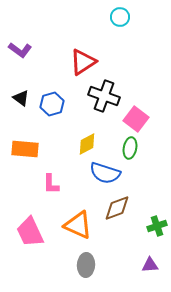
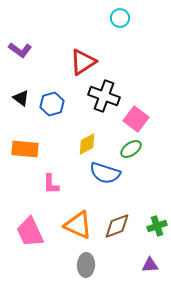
cyan circle: moved 1 px down
green ellipse: moved 1 px right, 1 px down; rotated 45 degrees clockwise
brown diamond: moved 18 px down
